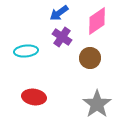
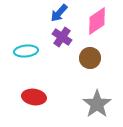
blue arrow: rotated 12 degrees counterclockwise
